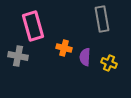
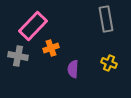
gray rectangle: moved 4 px right
pink rectangle: rotated 60 degrees clockwise
orange cross: moved 13 px left; rotated 35 degrees counterclockwise
purple semicircle: moved 12 px left, 12 px down
